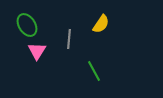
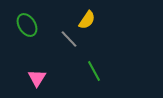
yellow semicircle: moved 14 px left, 4 px up
gray line: rotated 48 degrees counterclockwise
pink triangle: moved 27 px down
